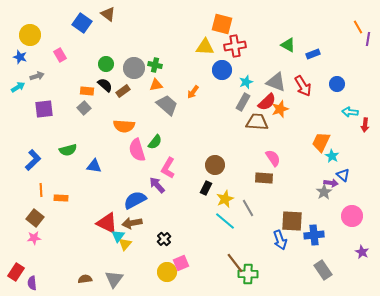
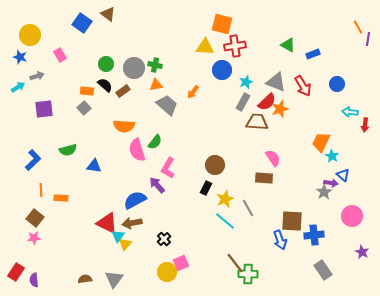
purple semicircle at (32, 283): moved 2 px right, 3 px up
